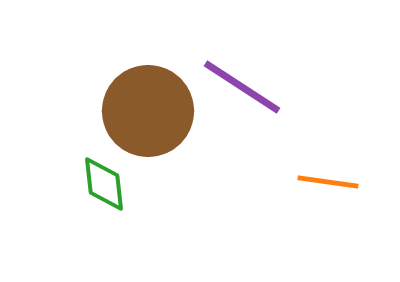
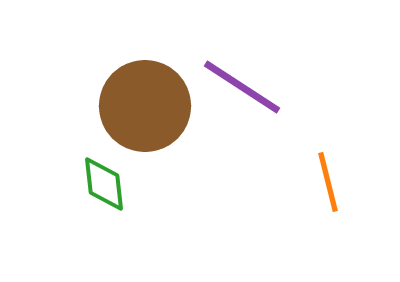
brown circle: moved 3 px left, 5 px up
orange line: rotated 68 degrees clockwise
